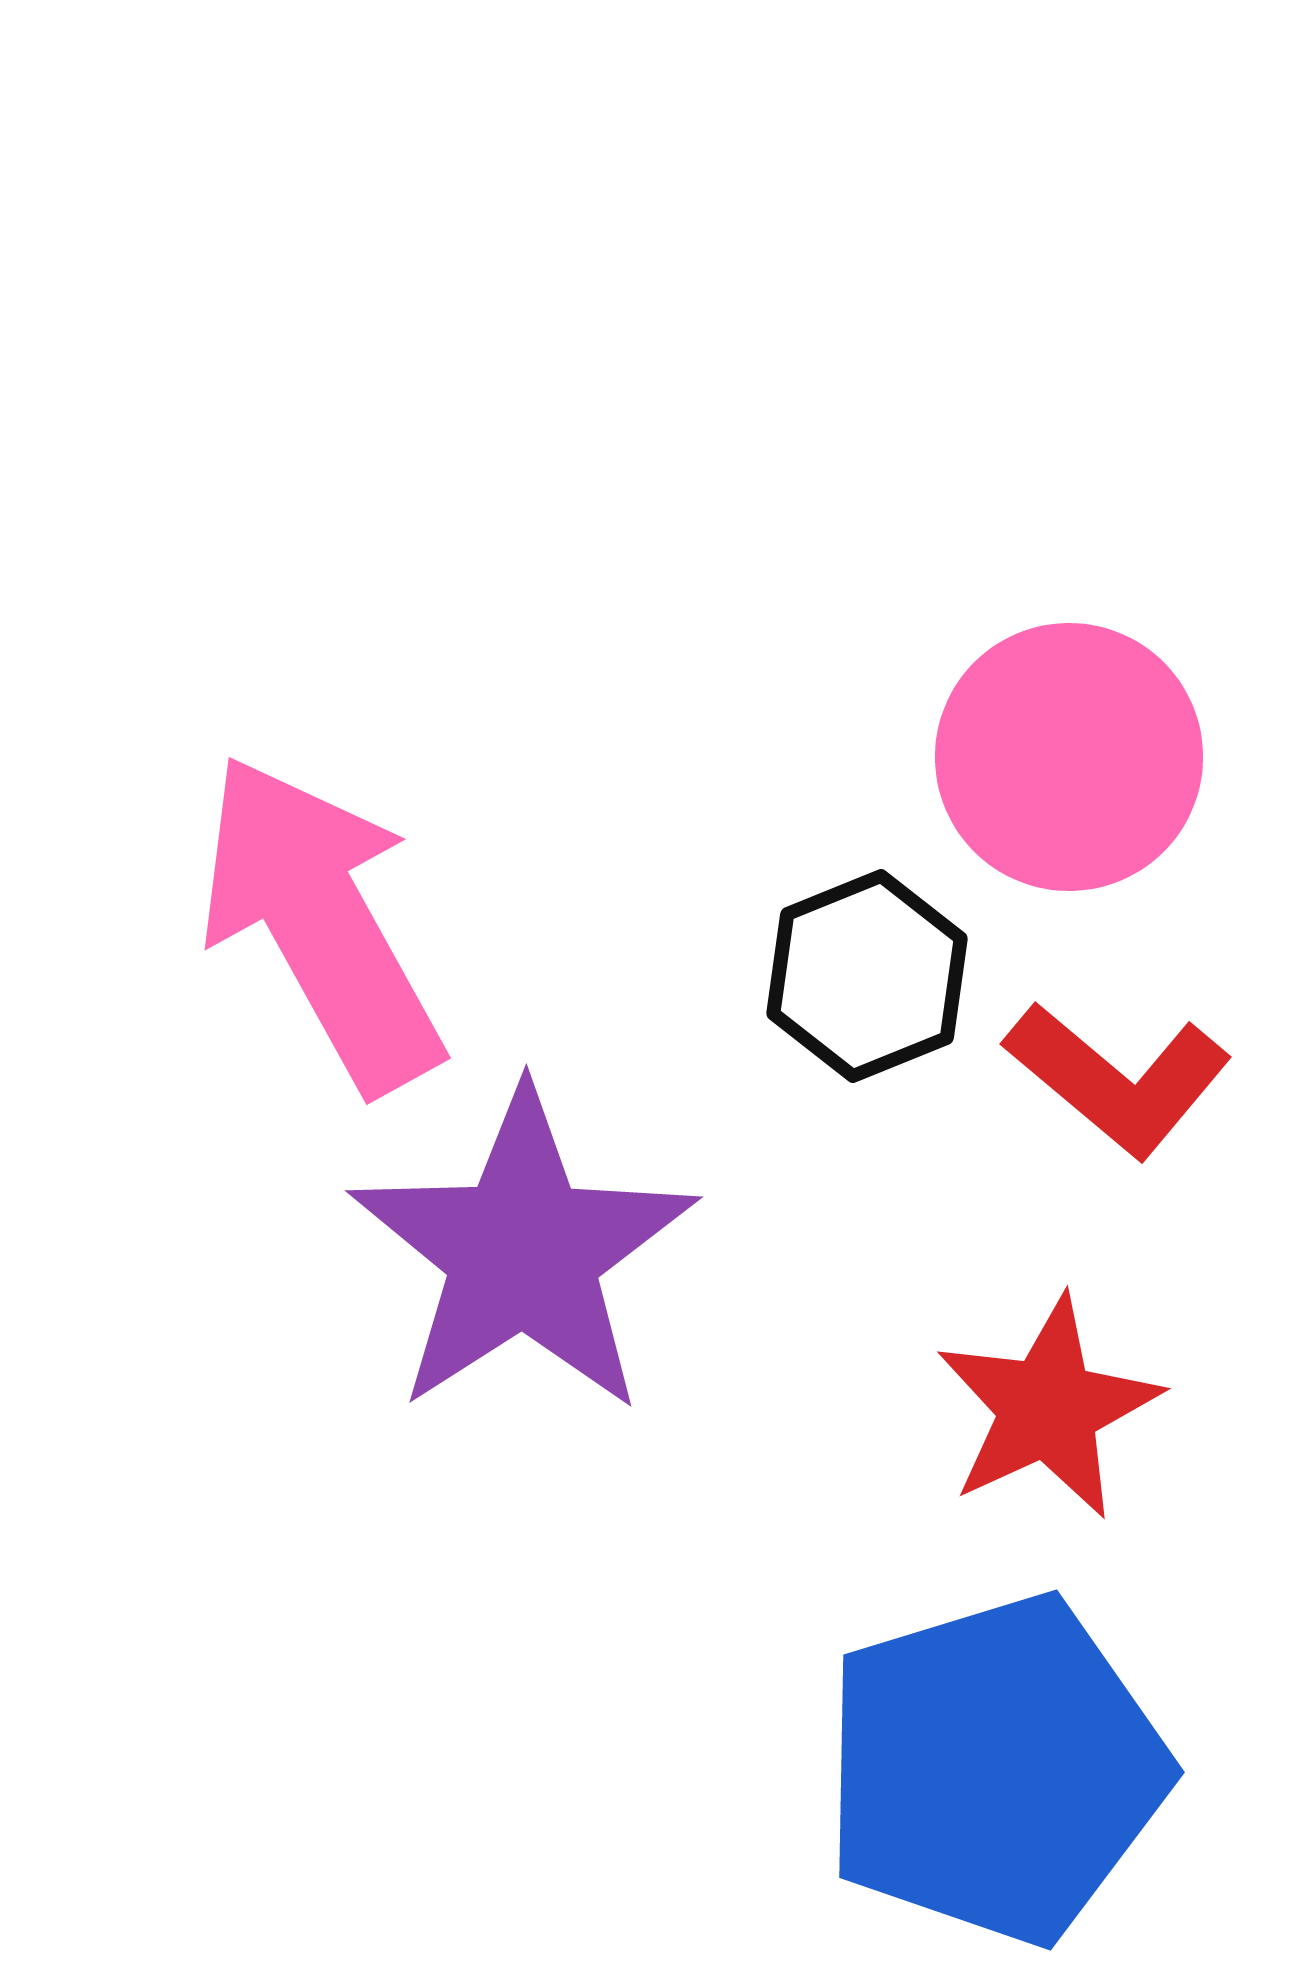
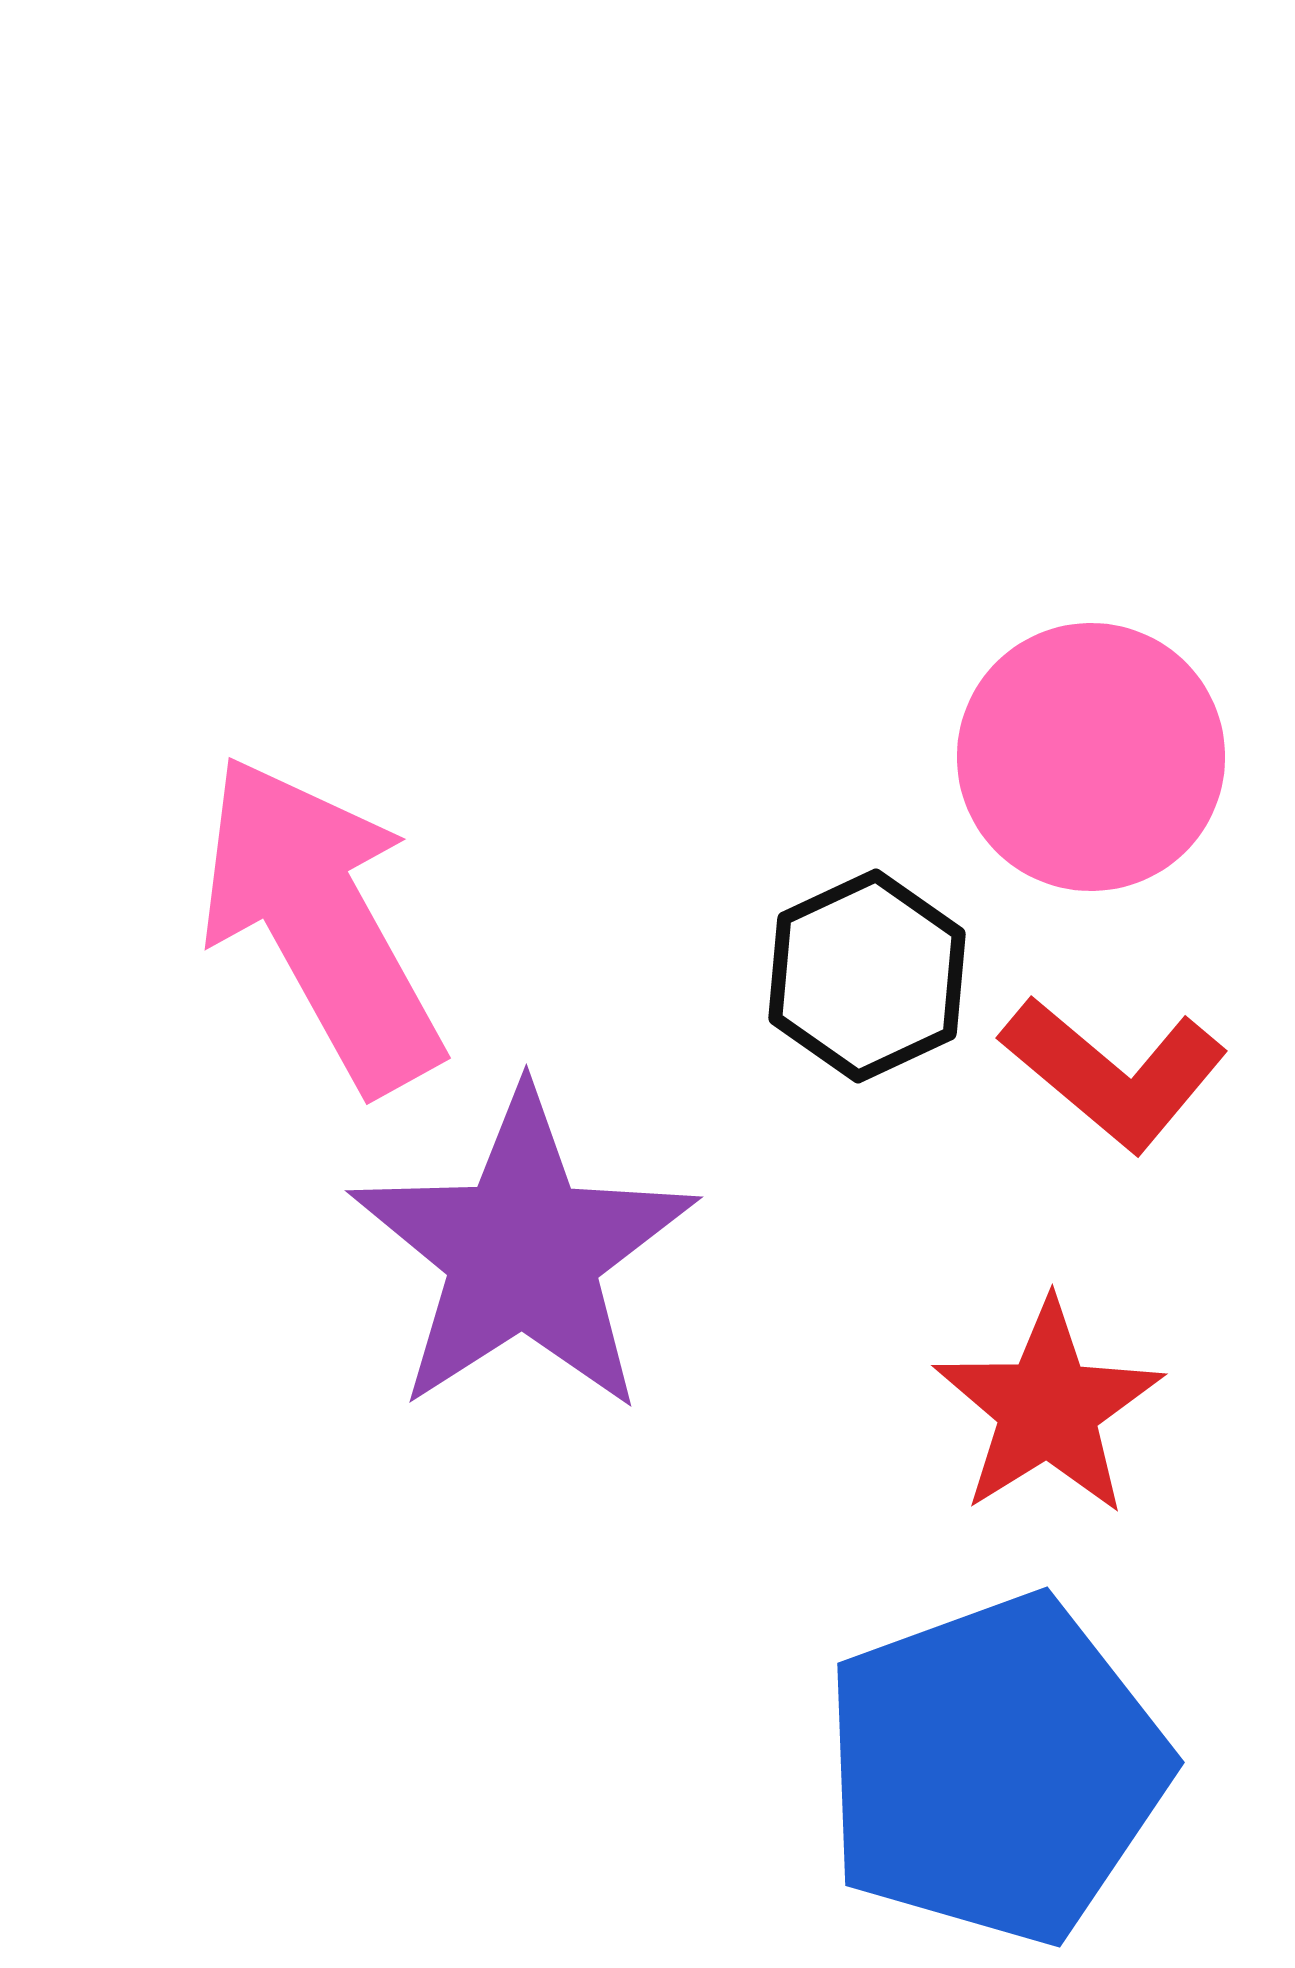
pink circle: moved 22 px right
black hexagon: rotated 3 degrees counterclockwise
red L-shape: moved 4 px left, 6 px up
red star: rotated 7 degrees counterclockwise
blue pentagon: rotated 3 degrees counterclockwise
